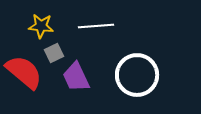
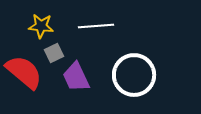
white circle: moved 3 px left
